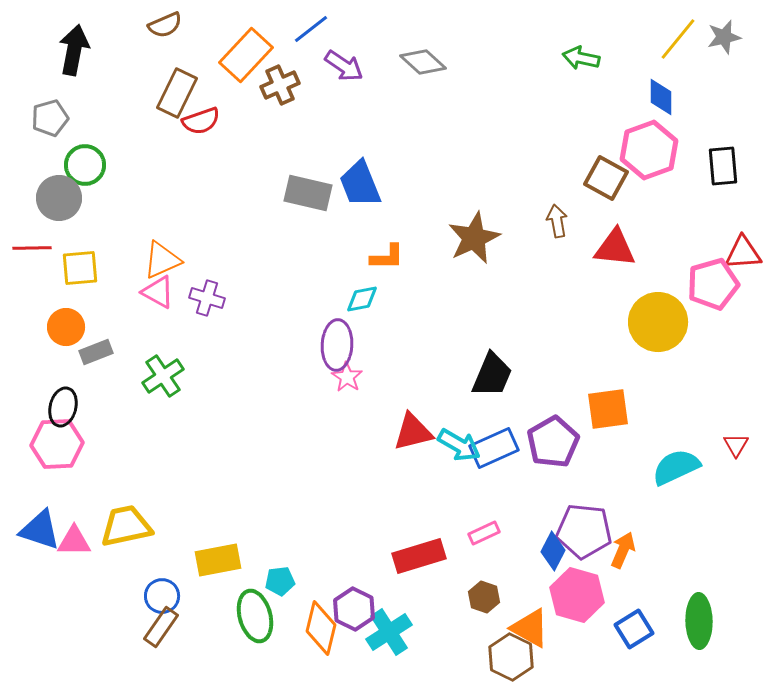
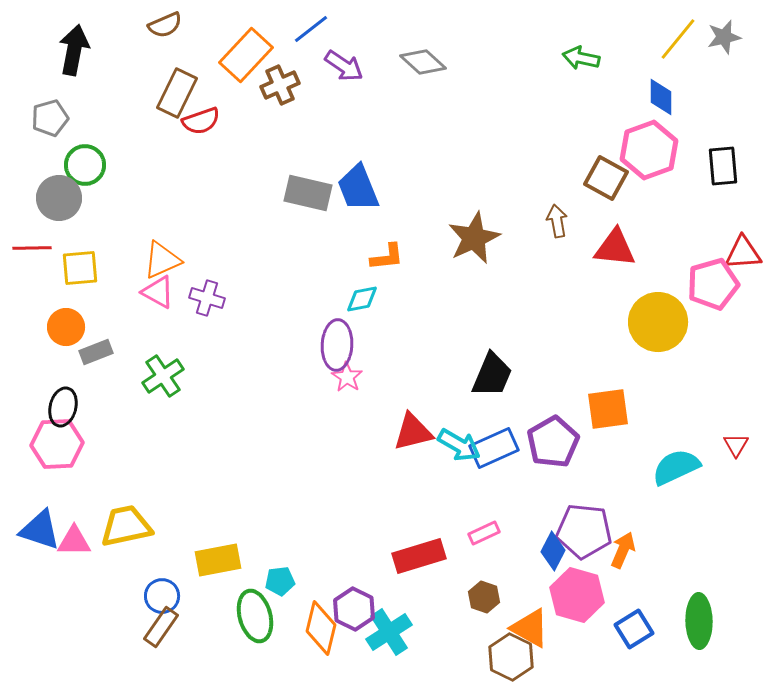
blue trapezoid at (360, 184): moved 2 px left, 4 px down
orange L-shape at (387, 257): rotated 6 degrees counterclockwise
